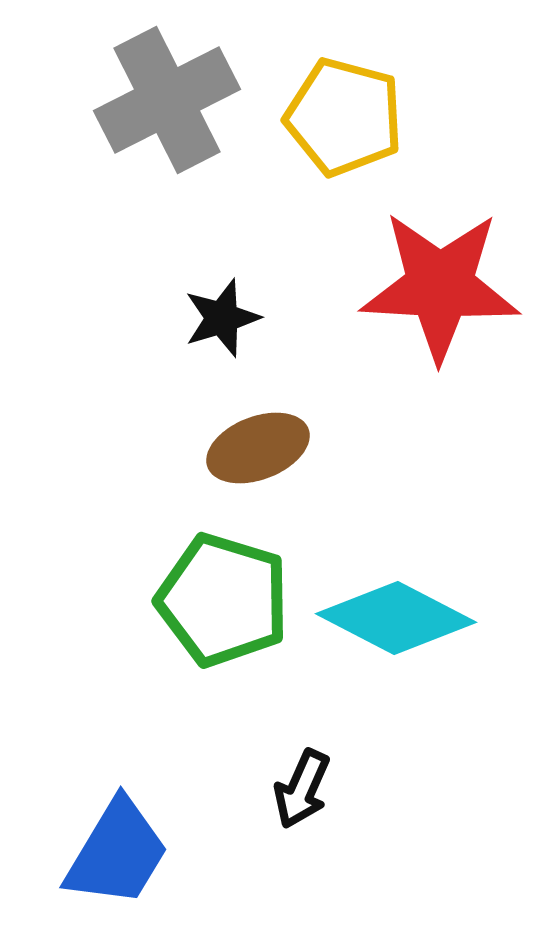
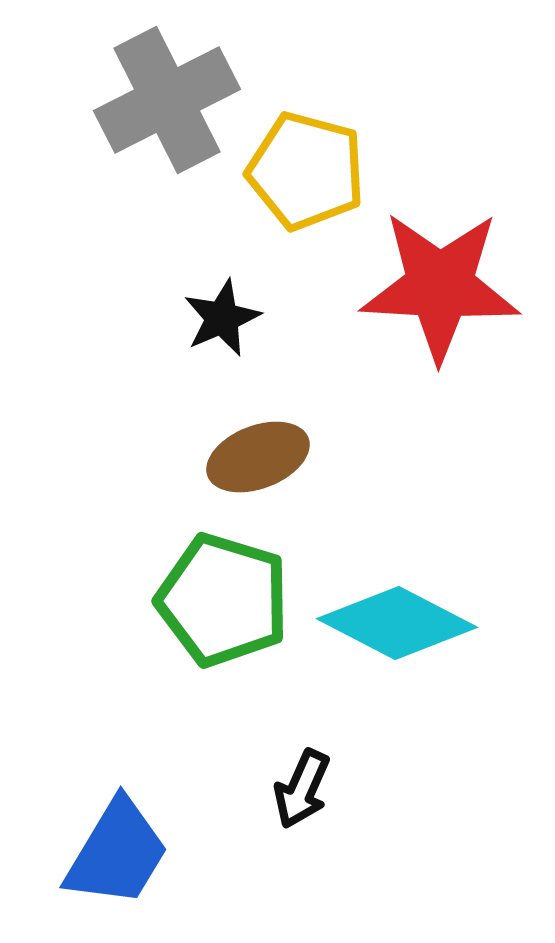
yellow pentagon: moved 38 px left, 54 px down
black star: rotated 6 degrees counterclockwise
brown ellipse: moved 9 px down
cyan diamond: moved 1 px right, 5 px down
